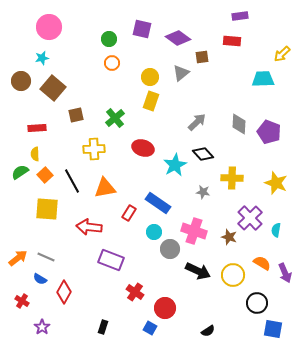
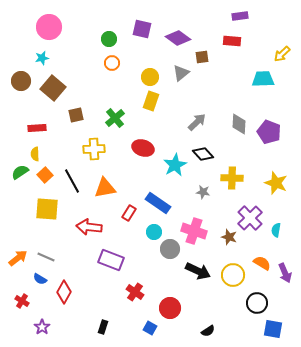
red circle at (165, 308): moved 5 px right
